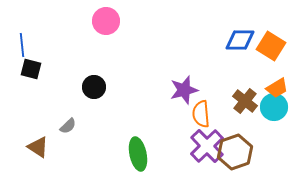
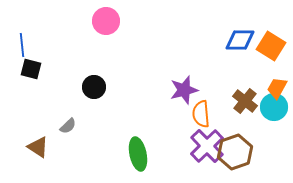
orange trapezoid: rotated 150 degrees clockwise
